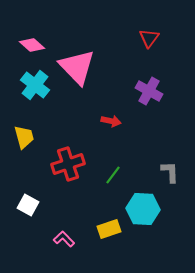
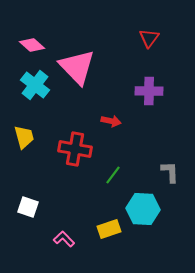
purple cross: rotated 28 degrees counterclockwise
red cross: moved 7 px right, 15 px up; rotated 28 degrees clockwise
white square: moved 2 px down; rotated 10 degrees counterclockwise
